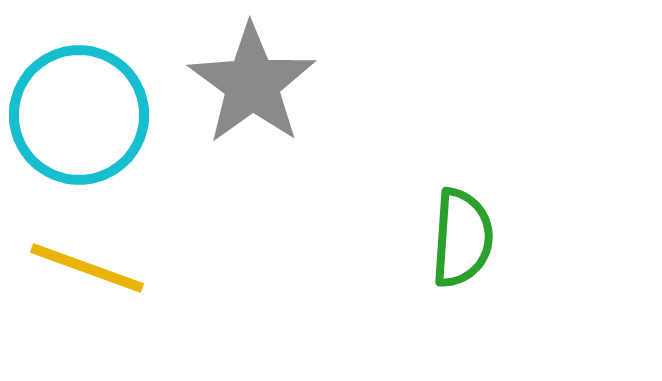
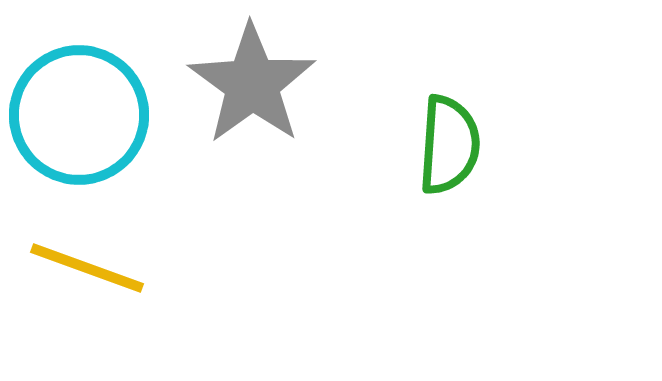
green semicircle: moved 13 px left, 93 px up
